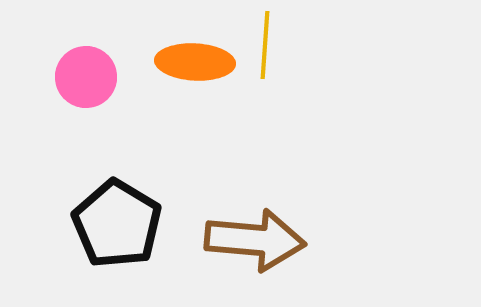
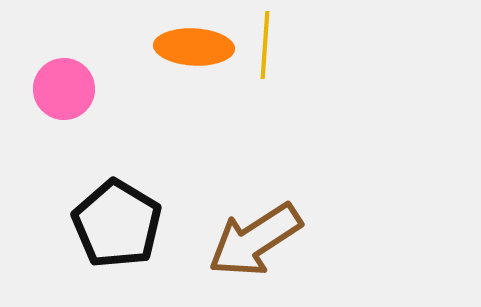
orange ellipse: moved 1 px left, 15 px up
pink circle: moved 22 px left, 12 px down
brown arrow: rotated 142 degrees clockwise
